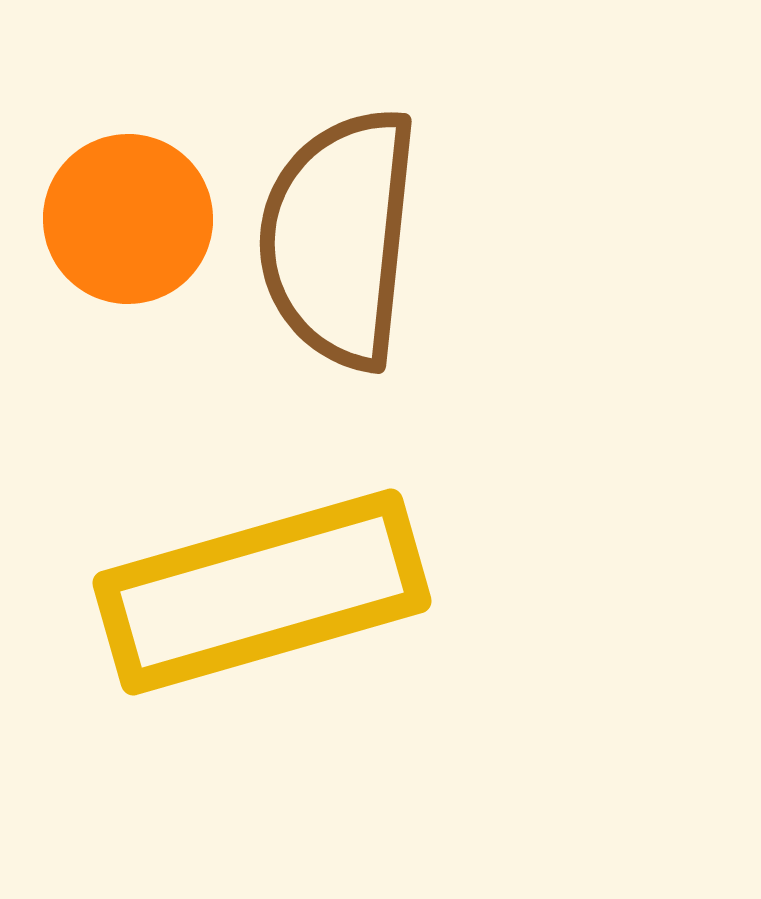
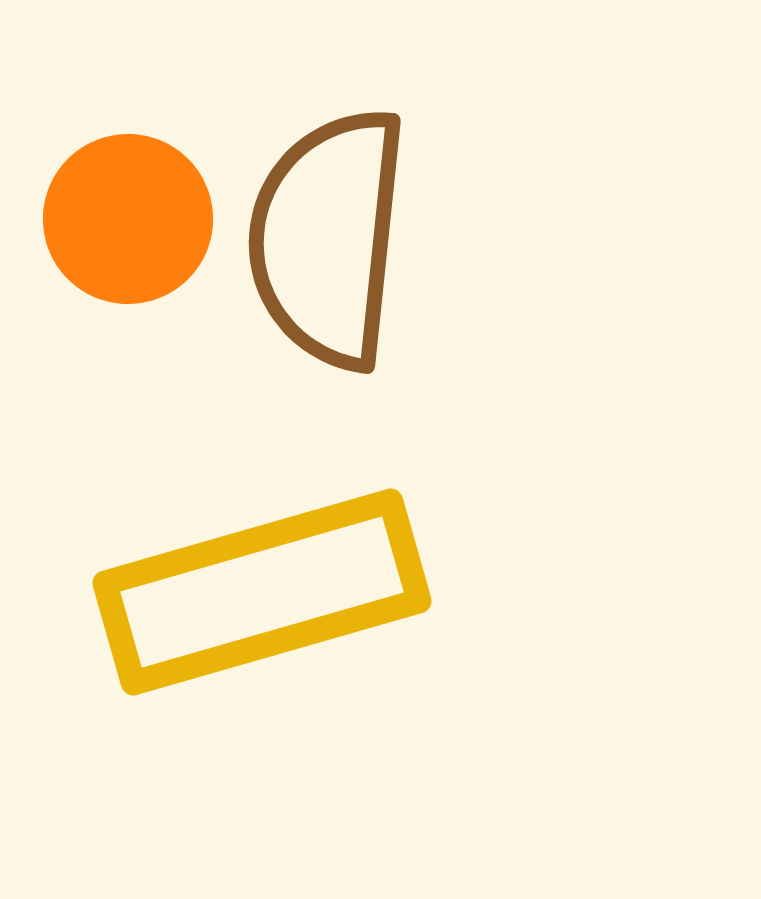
brown semicircle: moved 11 px left
